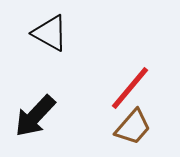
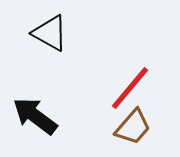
black arrow: rotated 84 degrees clockwise
